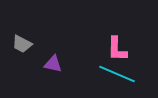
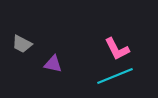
pink L-shape: rotated 28 degrees counterclockwise
cyan line: moved 2 px left, 2 px down; rotated 45 degrees counterclockwise
